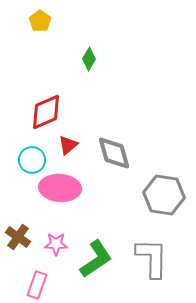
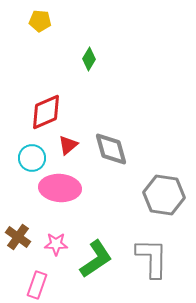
yellow pentagon: rotated 30 degrees counterclockwise
gray diamond: moved 3 px left, 4 px up
cyan circle: moved 2 px up
